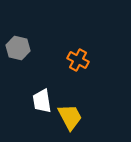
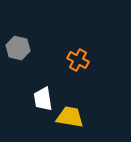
white trapezoid: moved 1 px right, 2 px up
yellow trapezoid: rotated 52 degrees counterclockwise
